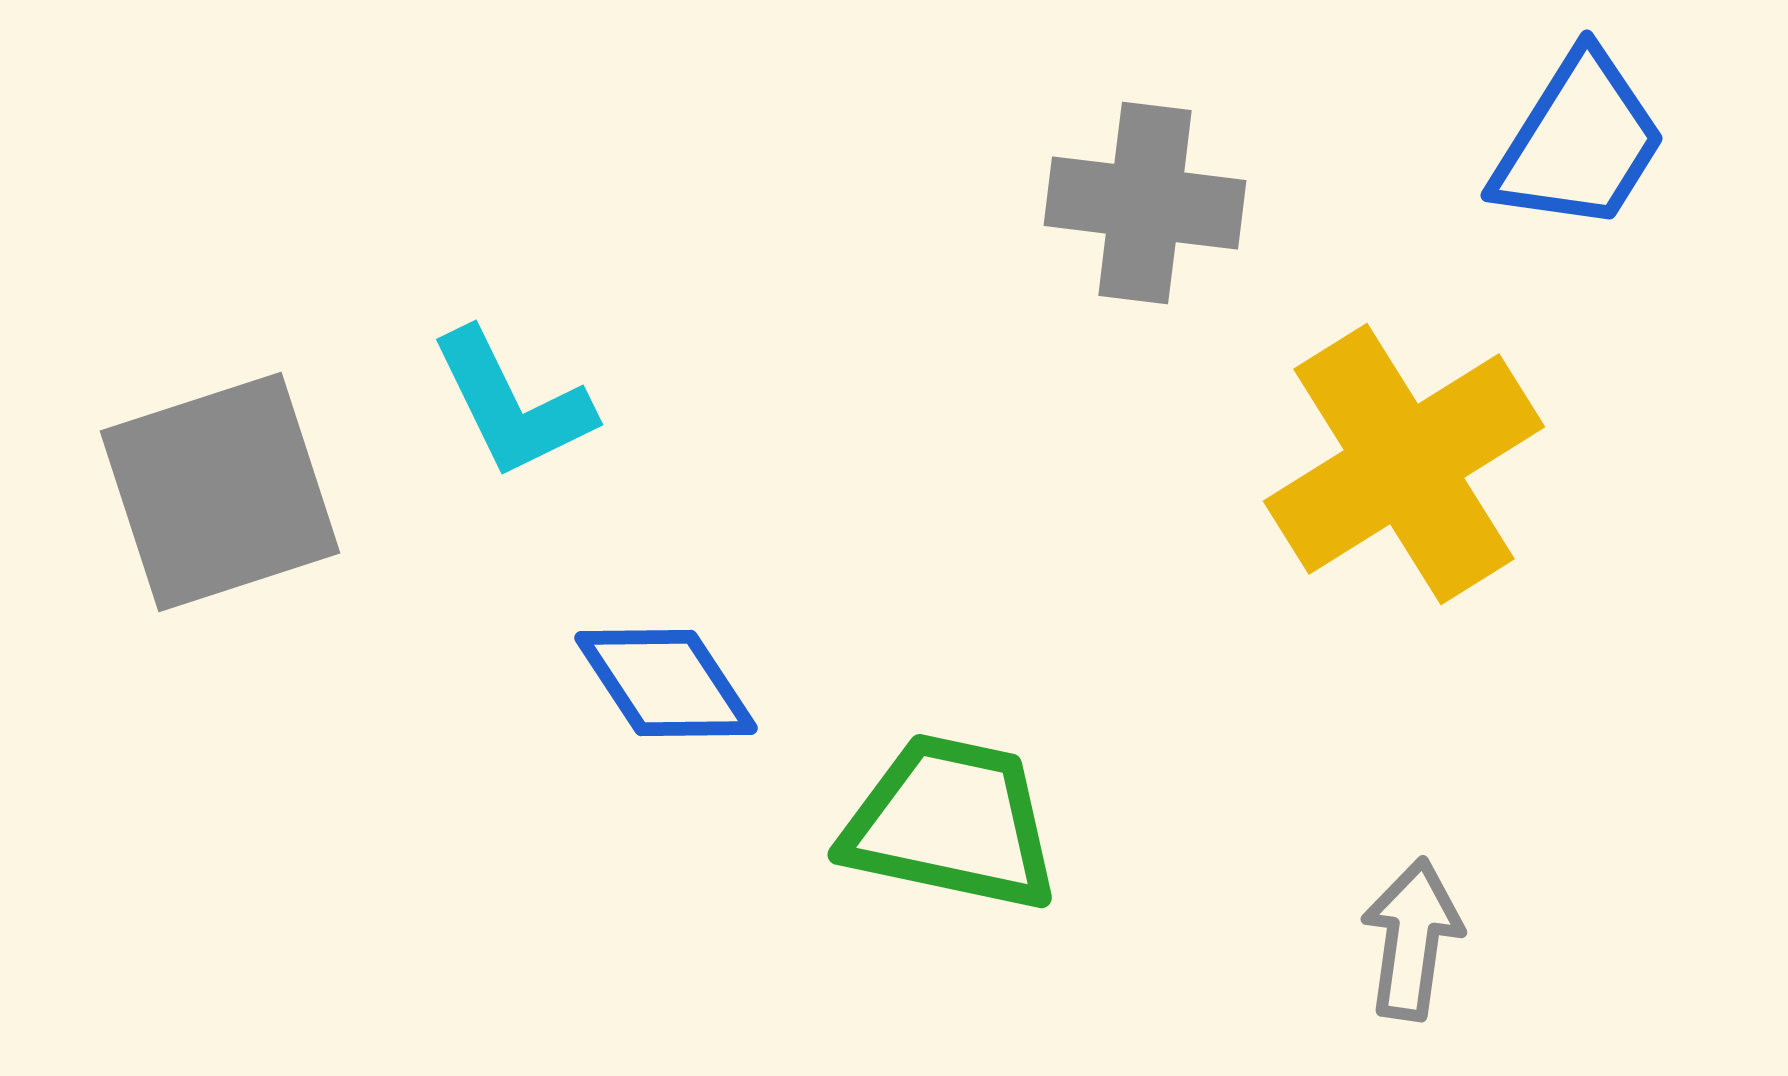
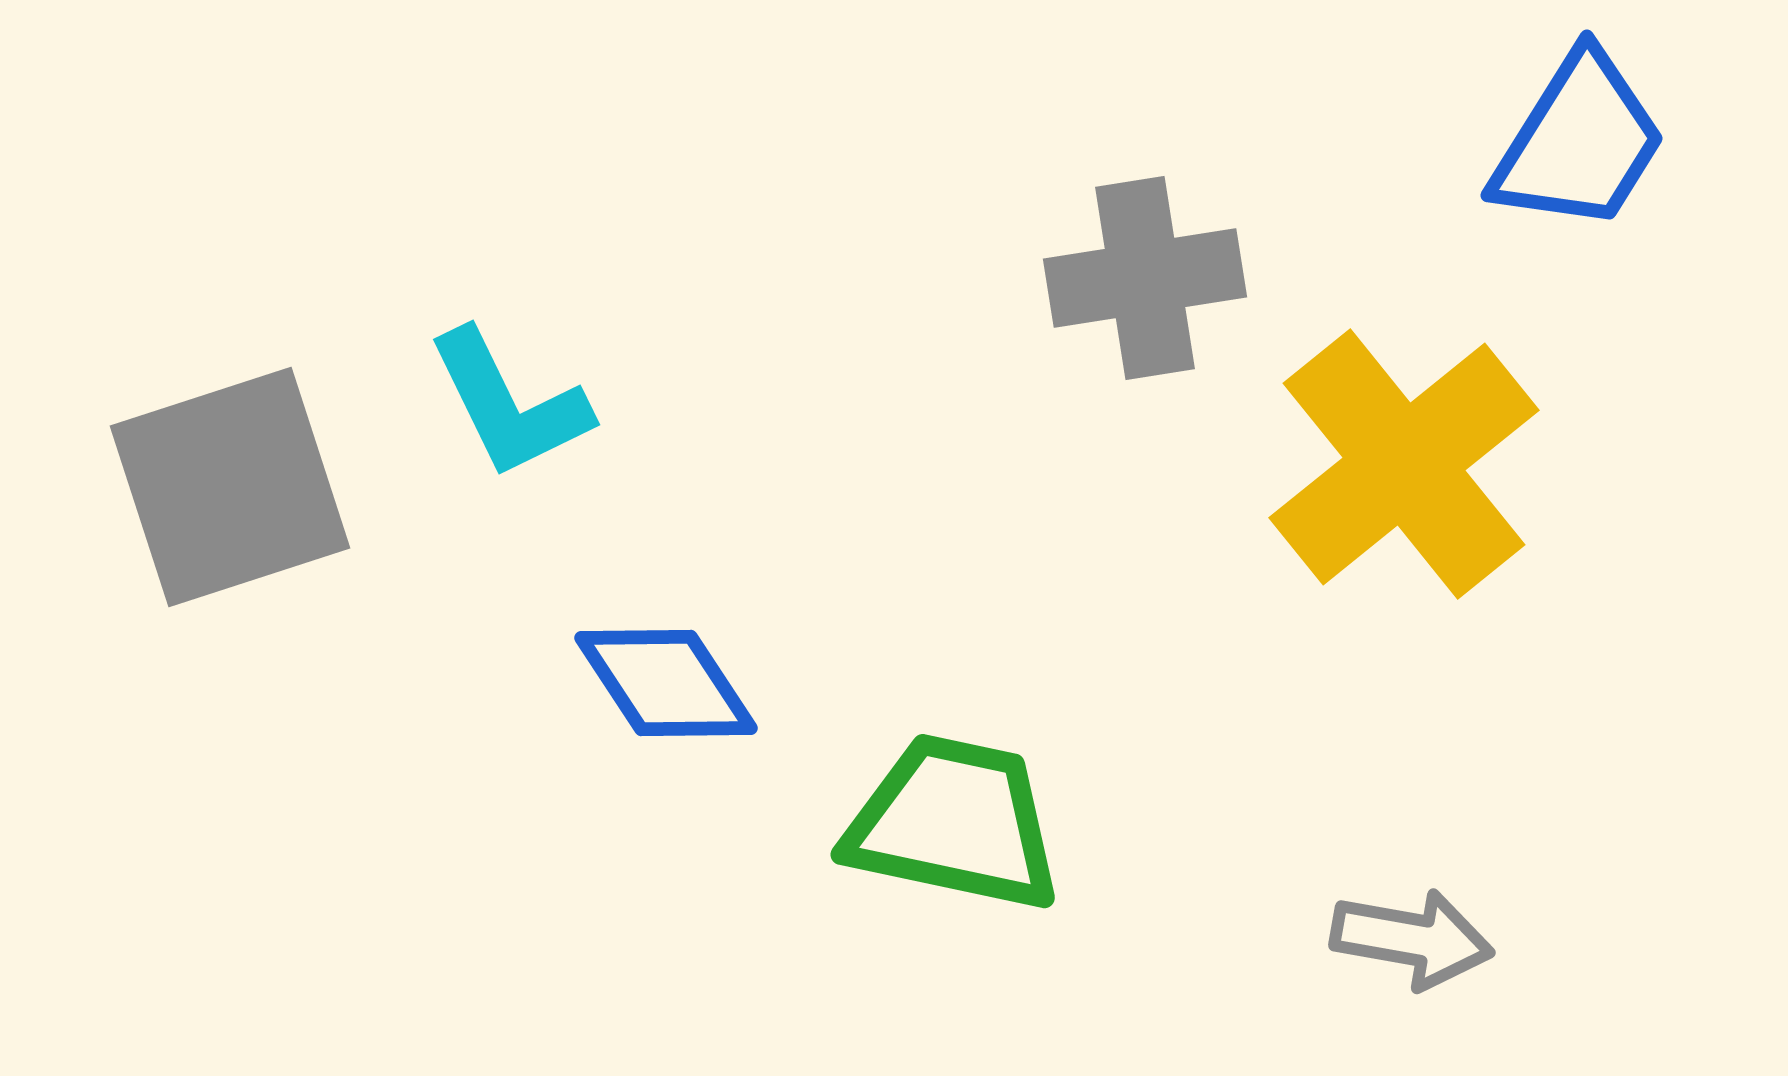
gray cross: moved 75 px down; rotated 16 degrees counterclockwise
cyan L-shape: moved 3 px left
yellow cross: rotated 7 degrees counterclockwise
gray square: moved 10 px right, 5 px up
green trapezoid: moved 3 px right
gray arrow: rotated 92 degrees clockwise
